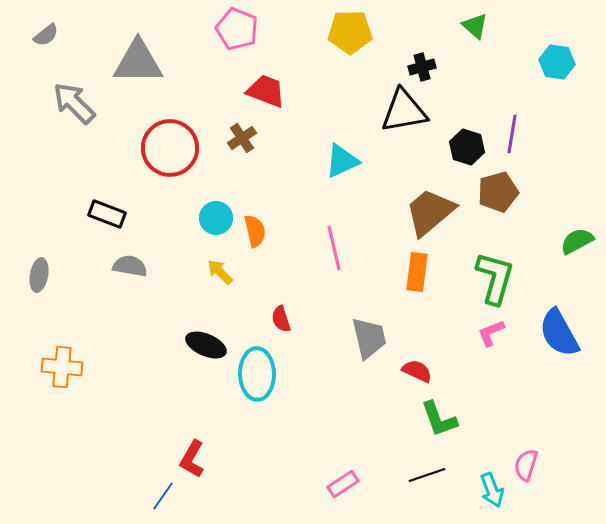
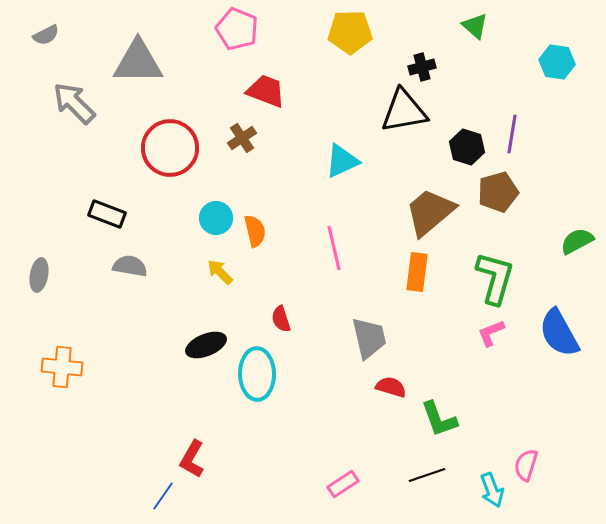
gray semicircle at (46, 35): rotated 12 degrees clockwise
black ellipse at (206, 345): rotated 45 degrees counterclockwise
red semicircle at (417, 371): moved 26 px left, 16 px down; rotated 8 degrees counterclockwise
